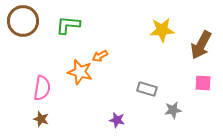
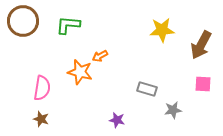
pink square: moved 1 px down
